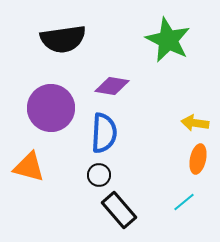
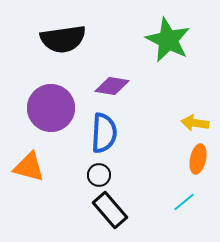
black rectangle: moved 9 px left
